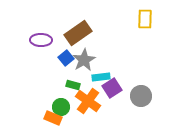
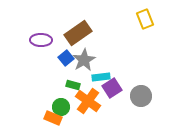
yellow rectangle: rotated 24 degrees counterclockwise
